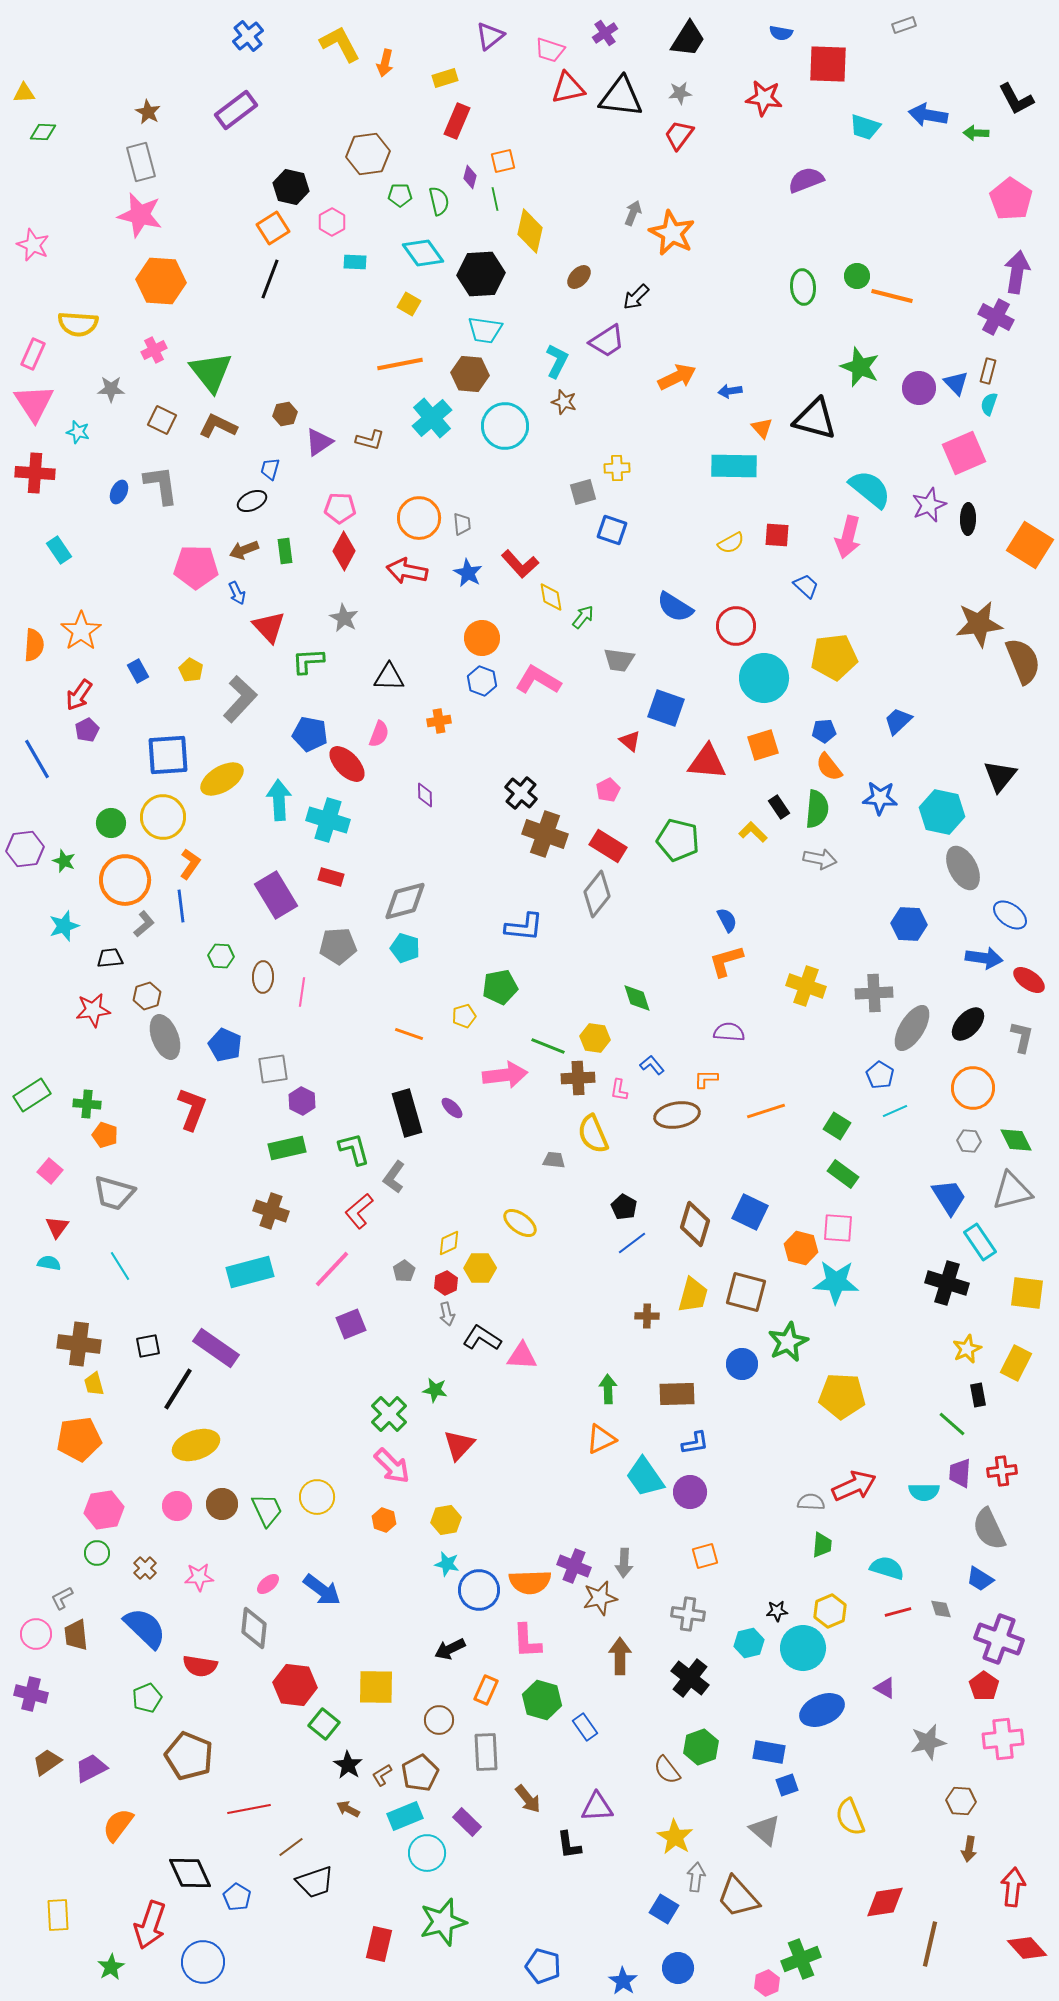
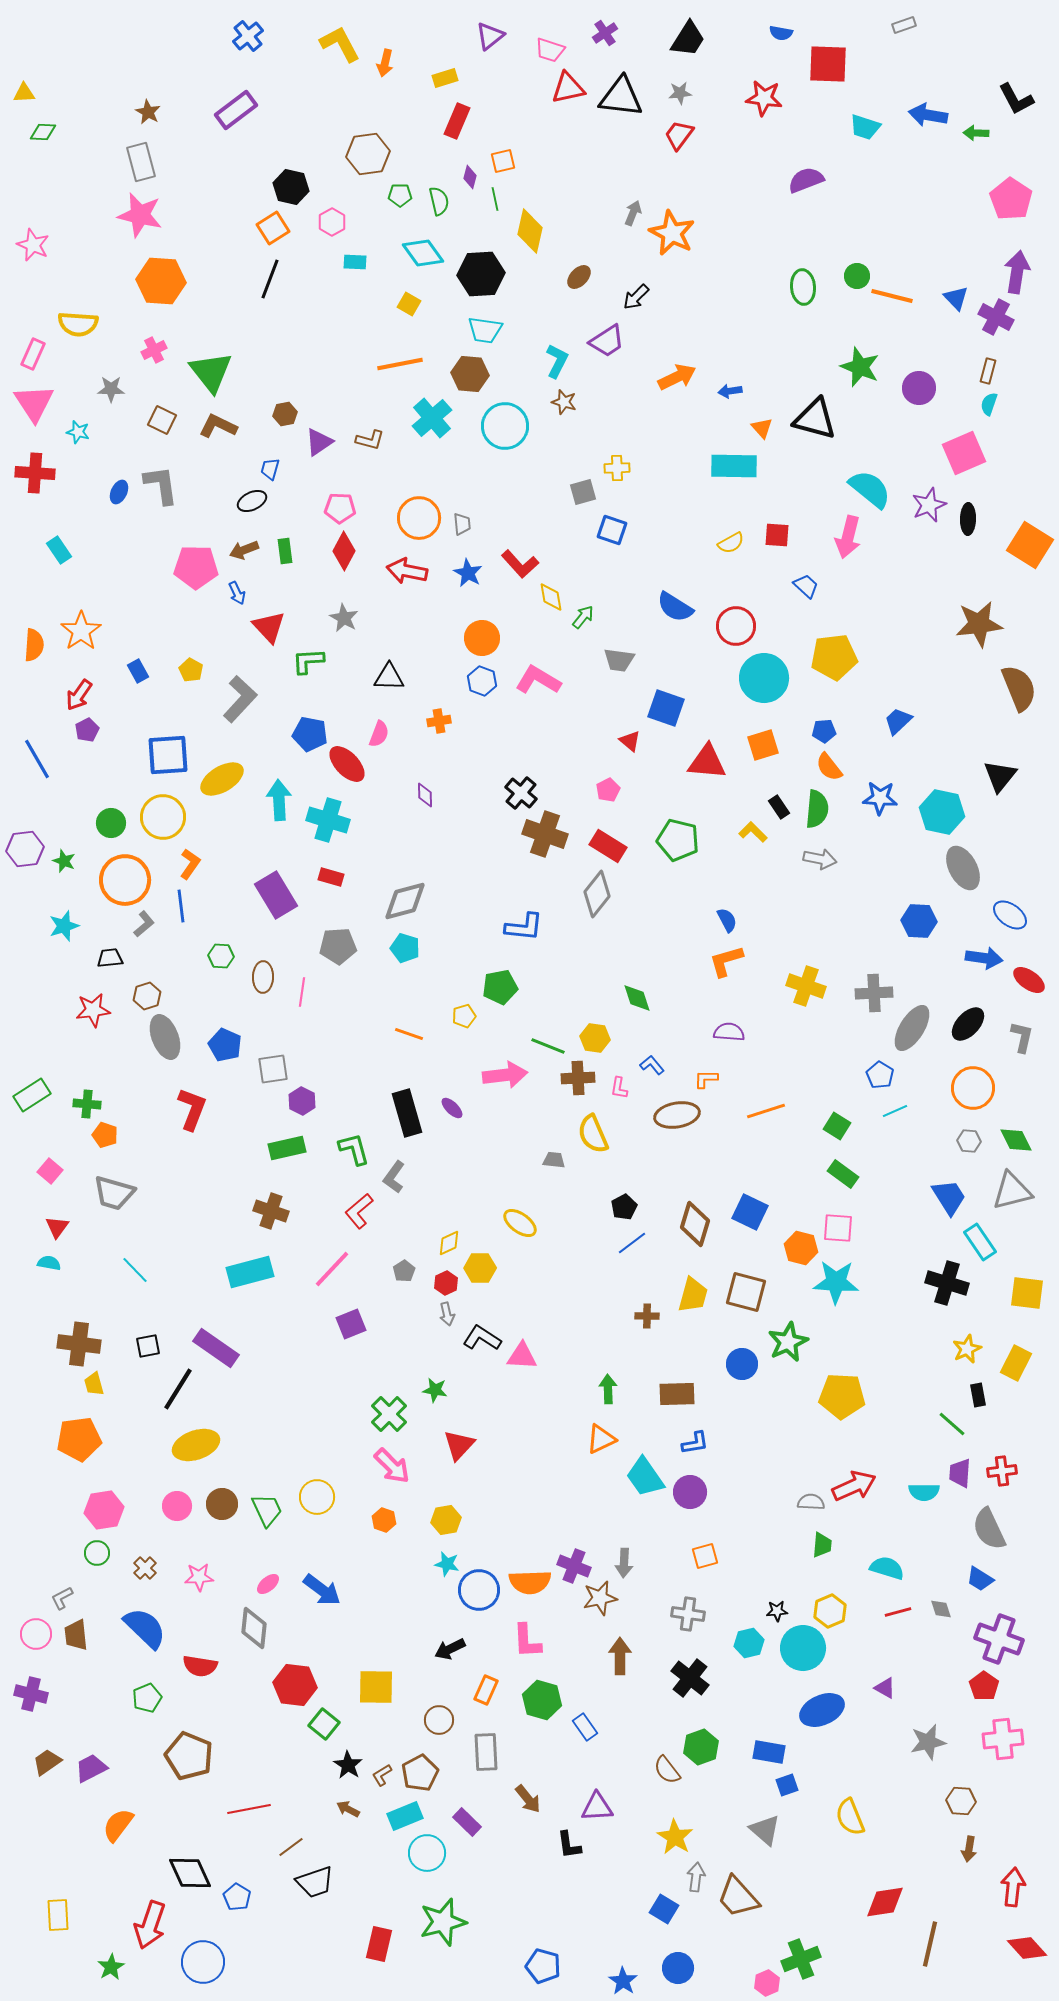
blue triangle at (956, 383): moved 85 px up
brown semicircle at (1023, 661): moved 4 px left, 27 px down
blue hexagon at (909, 924): moved 10 px right, 3 px up
pink L-shape at (619, 1090): moved 2 px up
black pentagon at (624, 1207): rotated 15 degrees clockwise
cyan line at (120, 1266): moved 15 px right, 4 px down; rotated 12 degrees counterclockwise
